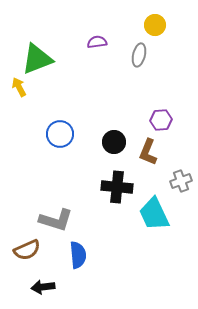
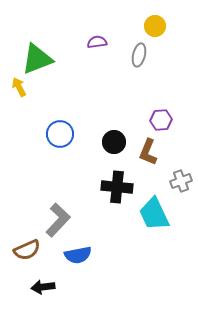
yellow circle: moved 1 px down
gray L-shape: moved 2 px right; rotated 64 degrees counterclockwise
blue semicircle: rotated 84 degrees clockwise
